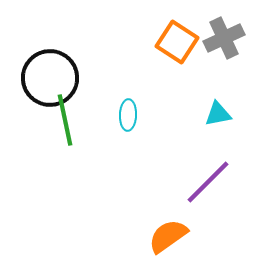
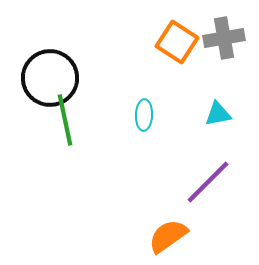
gray cross: rotated 15 degrees clockwise
cyan ellipse: moved 16 px right
